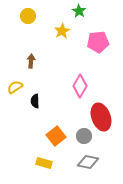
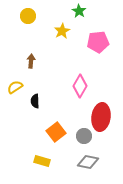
red ellipse: rotated 28 degrees clockwise
orange square: moved 4 px up
yellow rectangle: moved 2 px left, 2 px up
